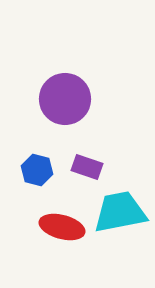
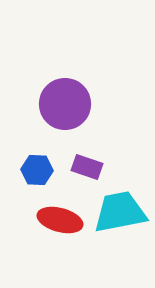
purple circle: moved 5 px down
blue hexagon: rotated 12 degrees counterclockwise
red ellipse: moved 2 px left, 7 px up
